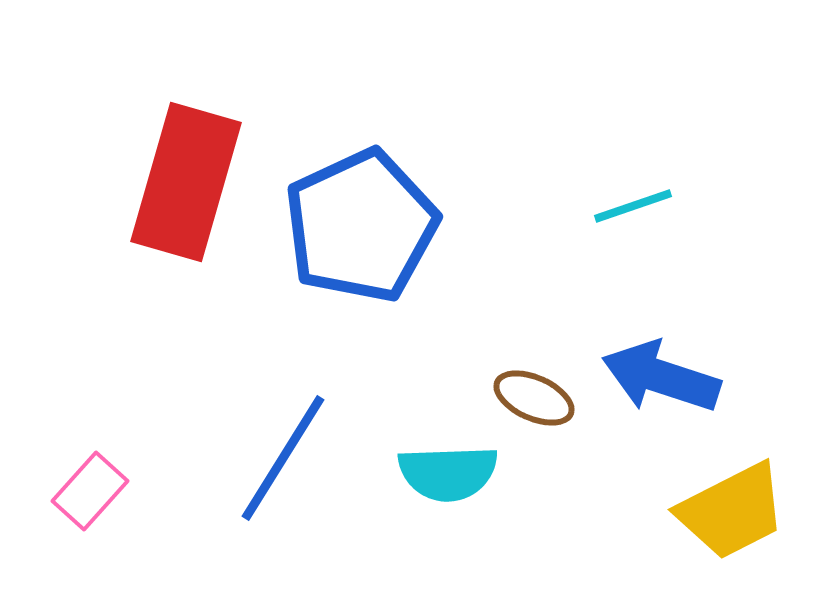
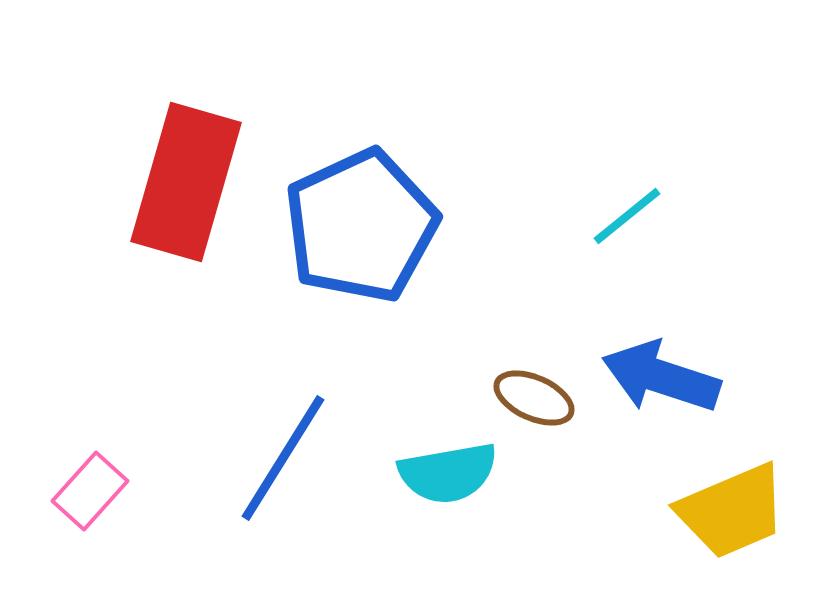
cyan line: moved 6 px left, 10 px down; rotated 20 degrees counterclockwise
cyan semicircle: rotated 8 degrees counterclockwise
yellow trapezoid: rotated 4 degrees clockwise
